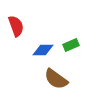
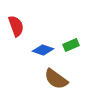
blue diamond: rotated 20 degrees clockwise
